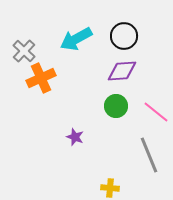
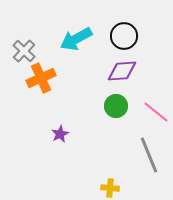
purple star: moved 15 px left, 3 px up; rotated 24 degrees clockwise
